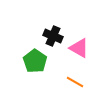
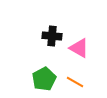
black cross: moved 1 px left; rotated 18 degrees counterclockwise
green pentagon: moved 9 px right, 18 px down; rotated 10 degrees clockwise
